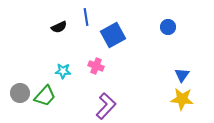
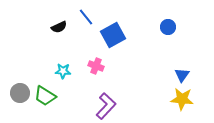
blue line: rotated 30 degrees counterclockwise
green trapezoid: rotated 80 degrees clockwise
